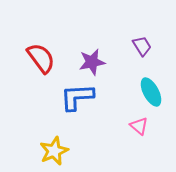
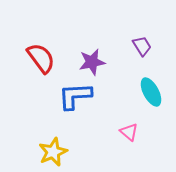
blue L-shape: moved 2 px left, 1 px up
pink triangle: moved 10 px left, 6 px down
yellow star: moved 1 px left, 1 px down
